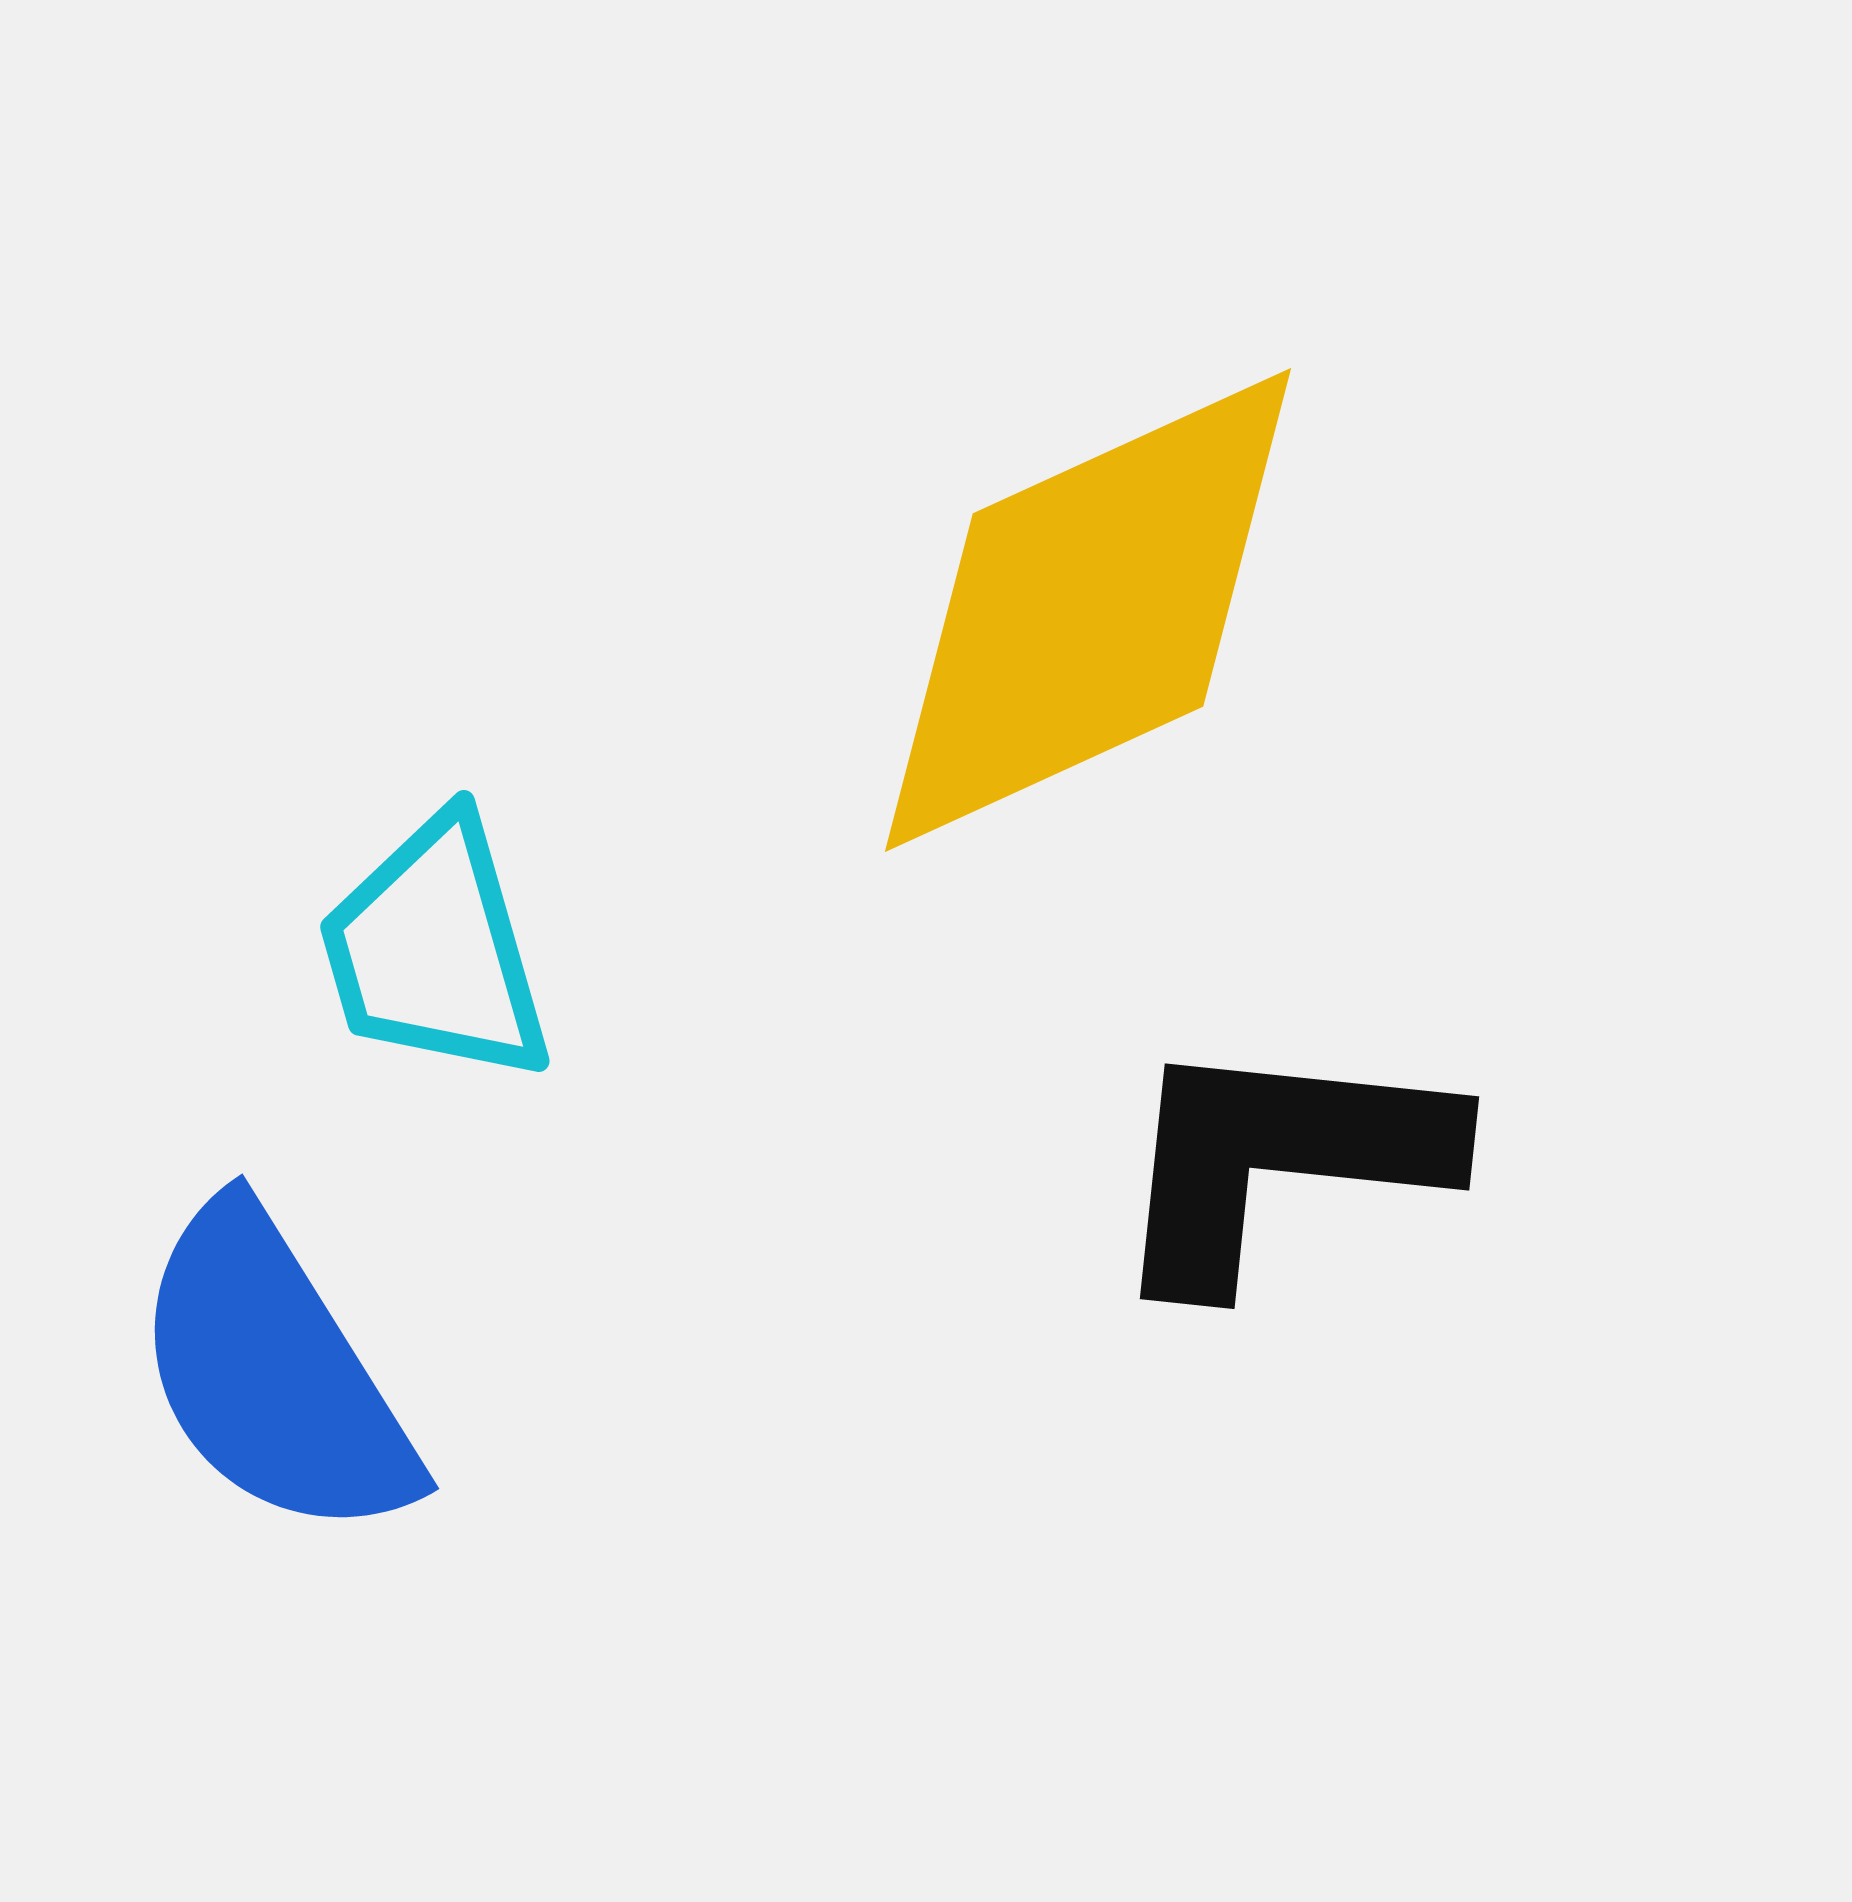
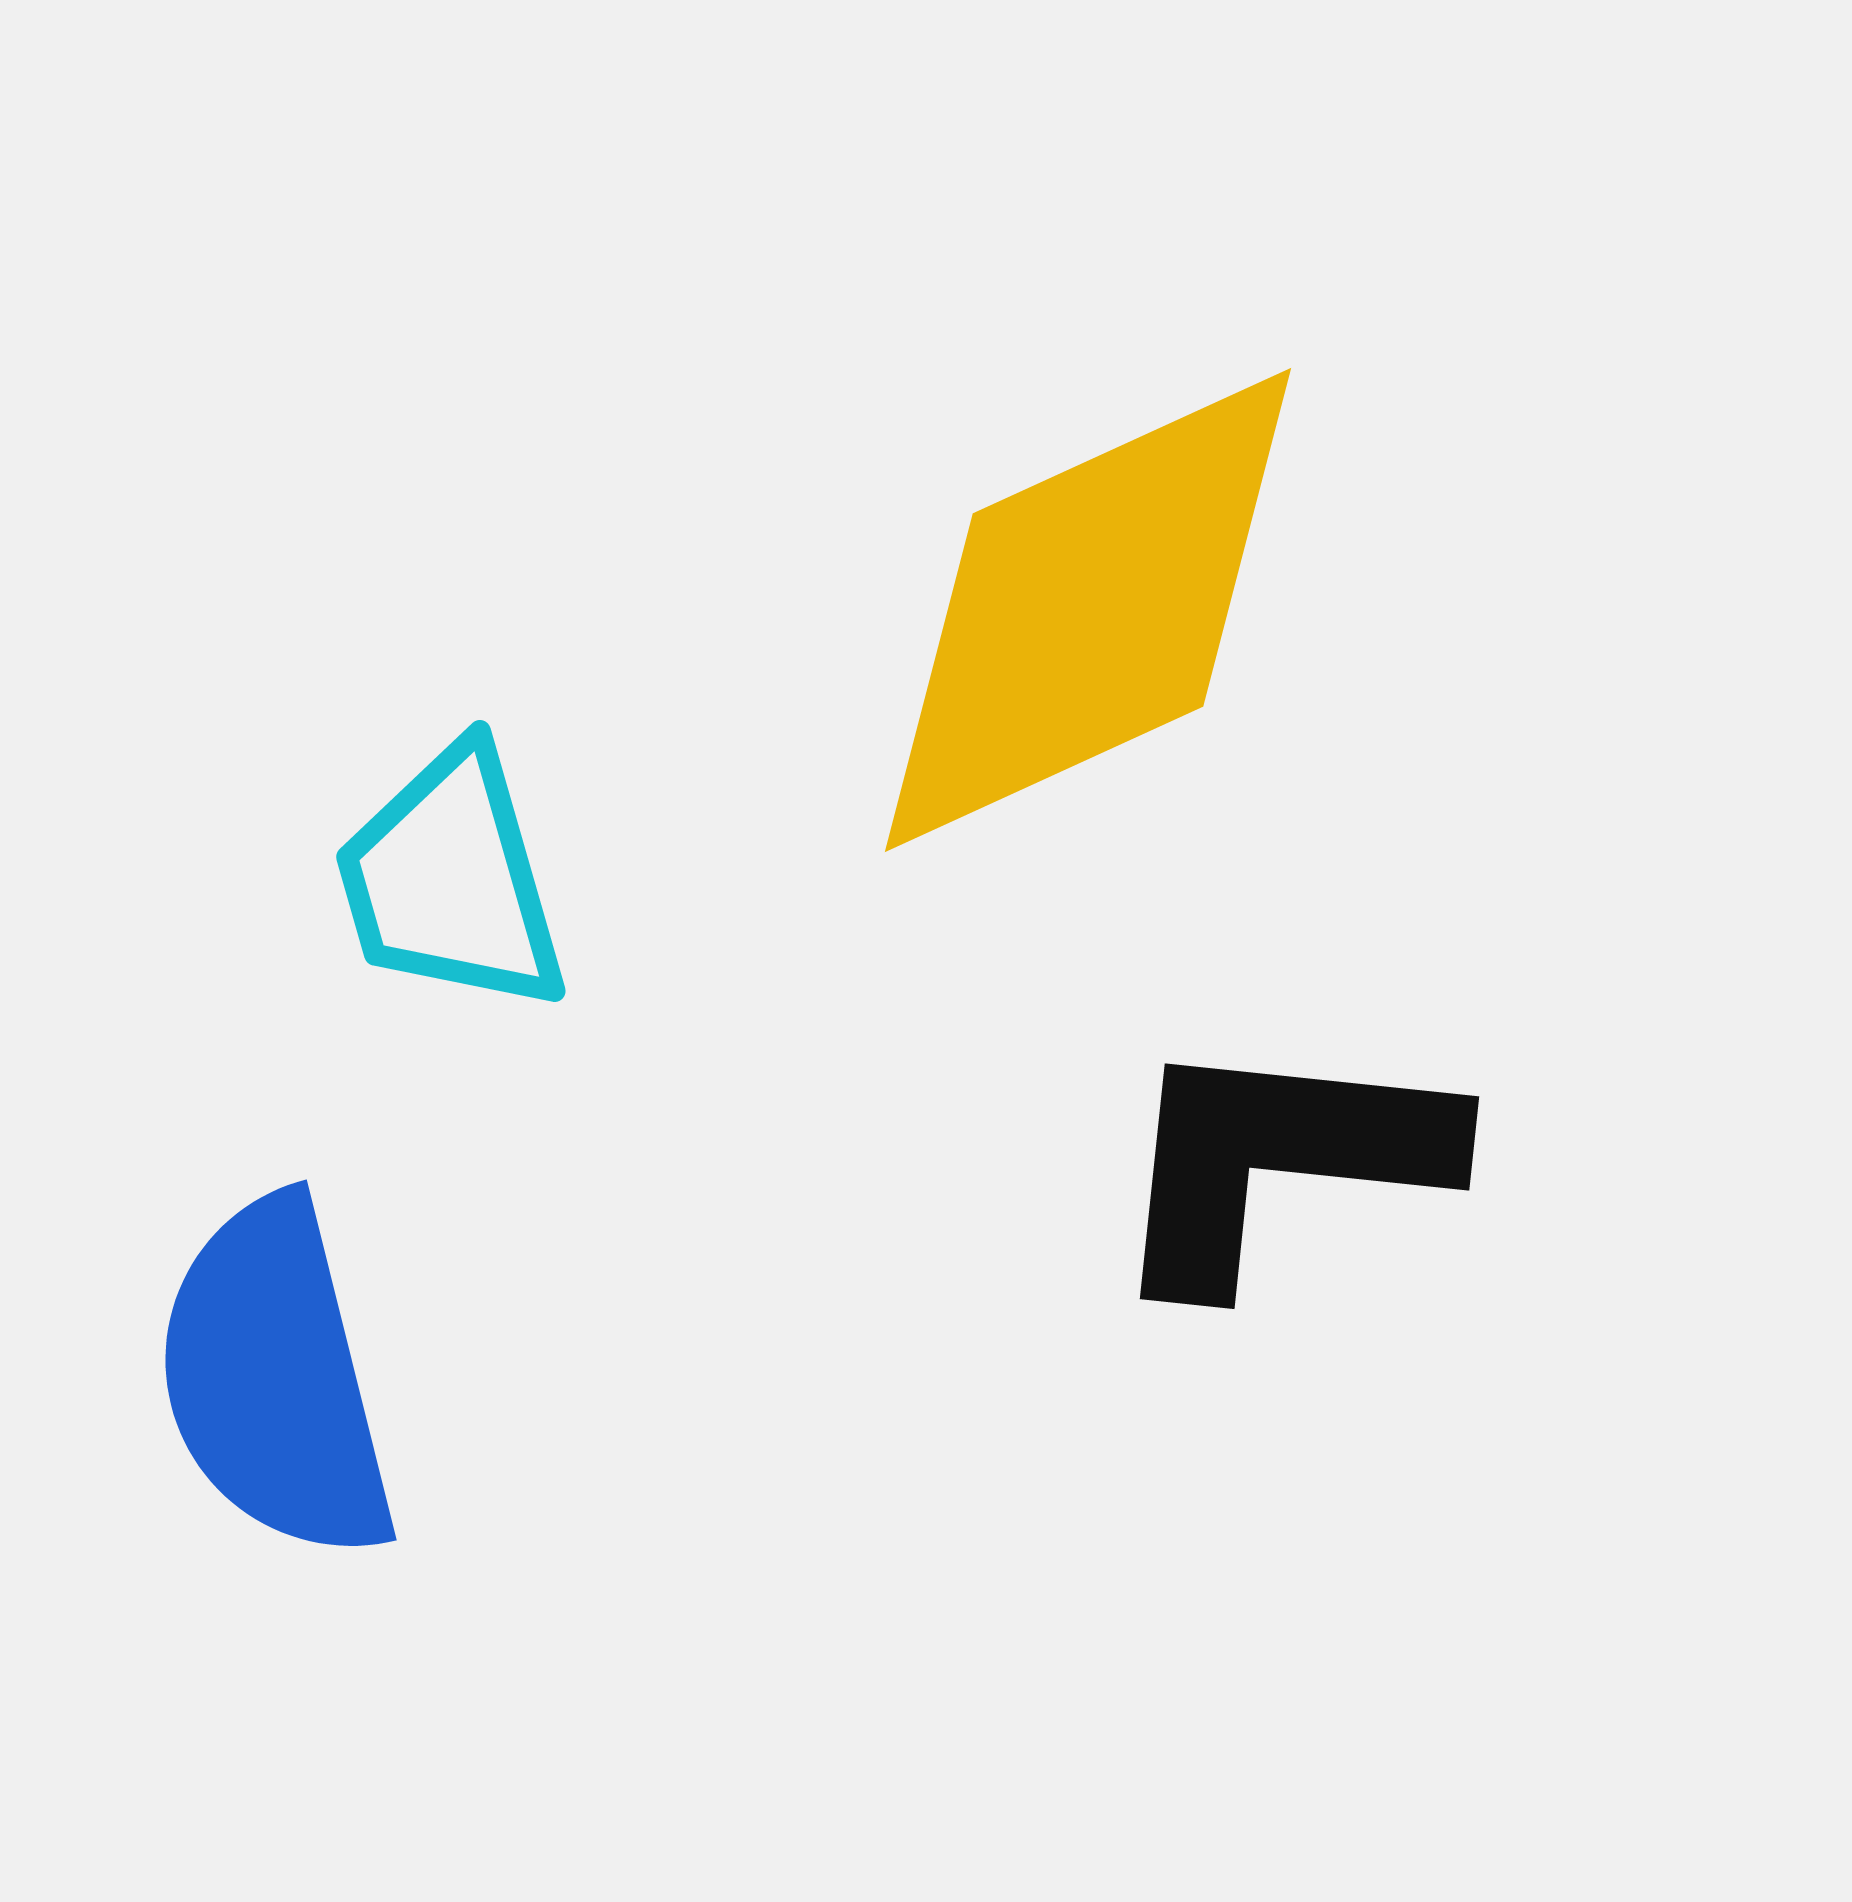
cyan trapezoid: moved 16 px right, 70 px up
blue semicircle: moved 1 px right, 6 px down; rotated 18 degrees clockwise
